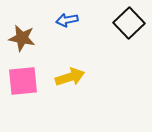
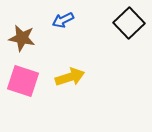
blue arrow: moved 4 px left; rotated 15 degrees counterclockwise
pink square: rotated 24 degrees clockwise
